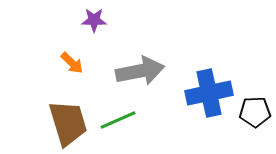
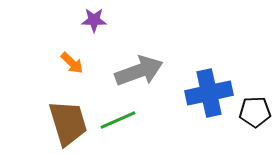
gray arrow: moved 1 px left; rotated 9 degrees counterclockwise
